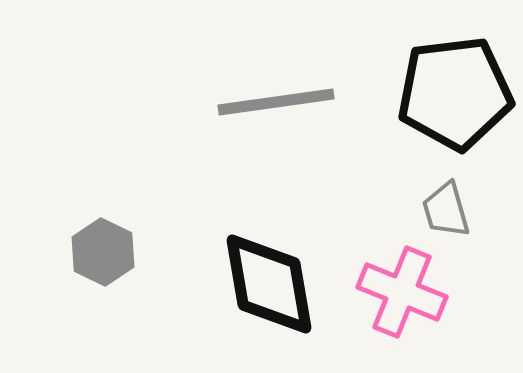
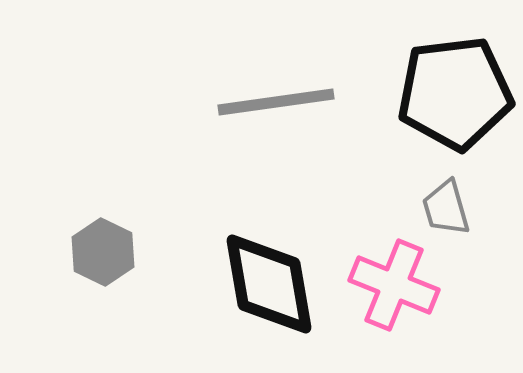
gray trapezoid: moved 2 px up
pink cross: moved 8 px left, 7 px up
